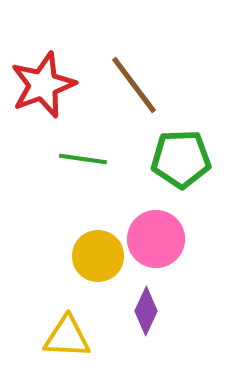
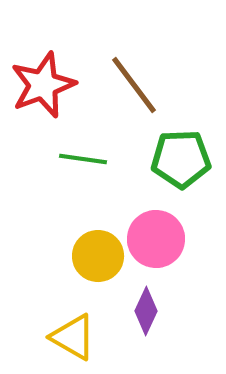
yellow triangle: moved 6 px right; rotated 27 degrees clockwise
